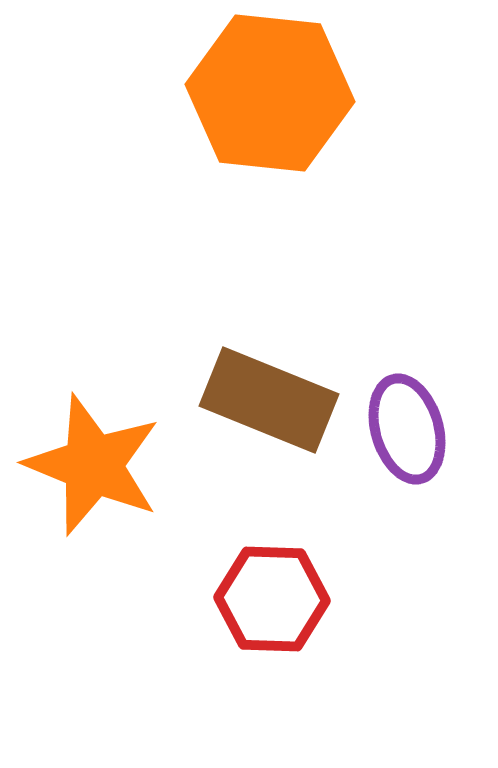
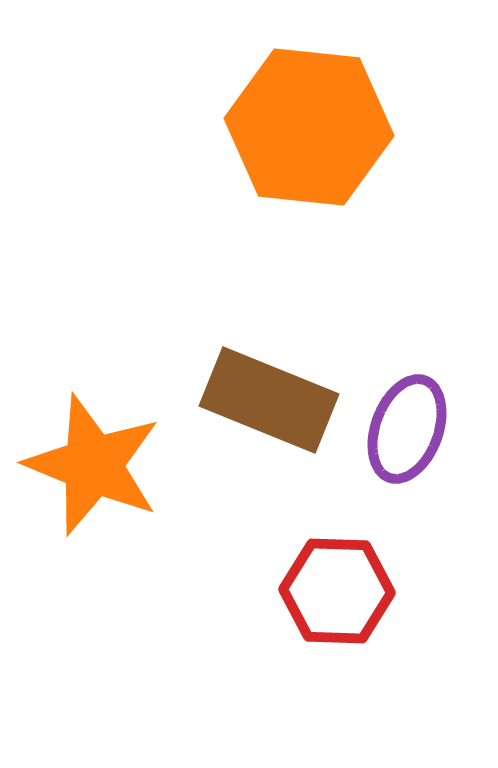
orange hexagon: moved 39 px right, 34 px down
purple ellipse: rotated 36 degrees clockwise
red hexagon: moved 65 px right, 8 px up
